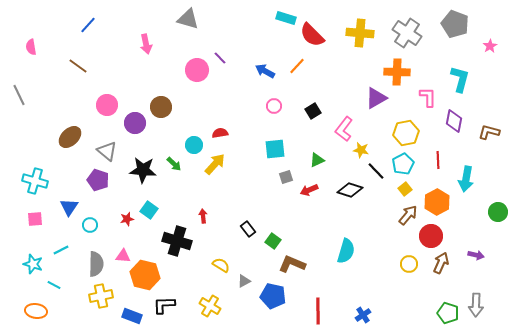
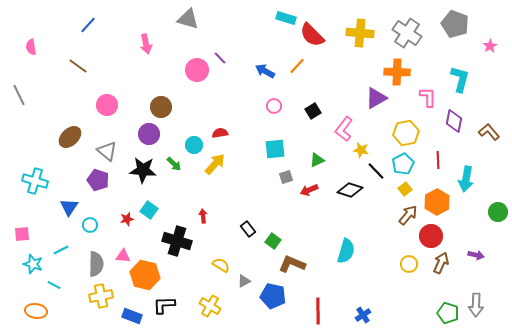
purple circle at (135, 123): moved 14 px right, 11 px down
brown L-shape at (489, 132): rotated 35 degrees clockwise
pink square at (35, 219): moved 13 px left, 15 px down
